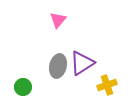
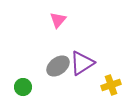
gray ellipse: rotated 40 degrees clockwise
yellow cross: moved 4 px right
